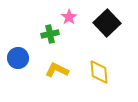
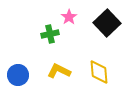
blue circle: moved 17 px down
yellow L-shape: moved 2 px right, 1 px down
